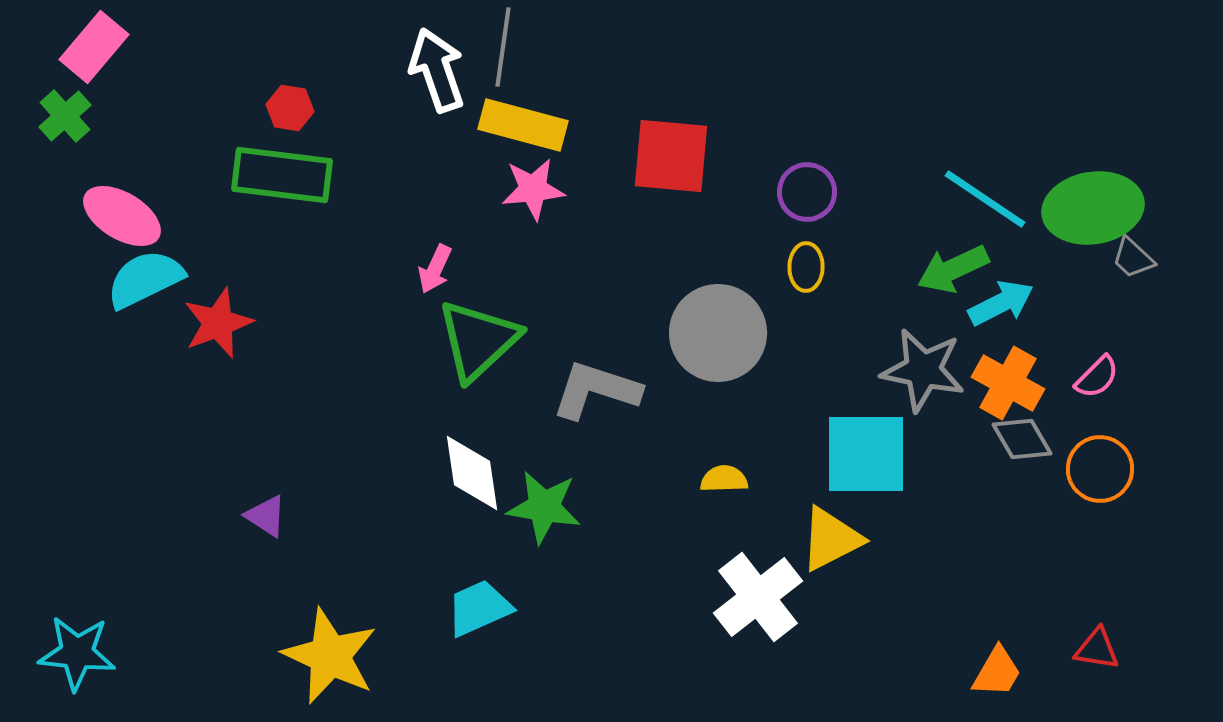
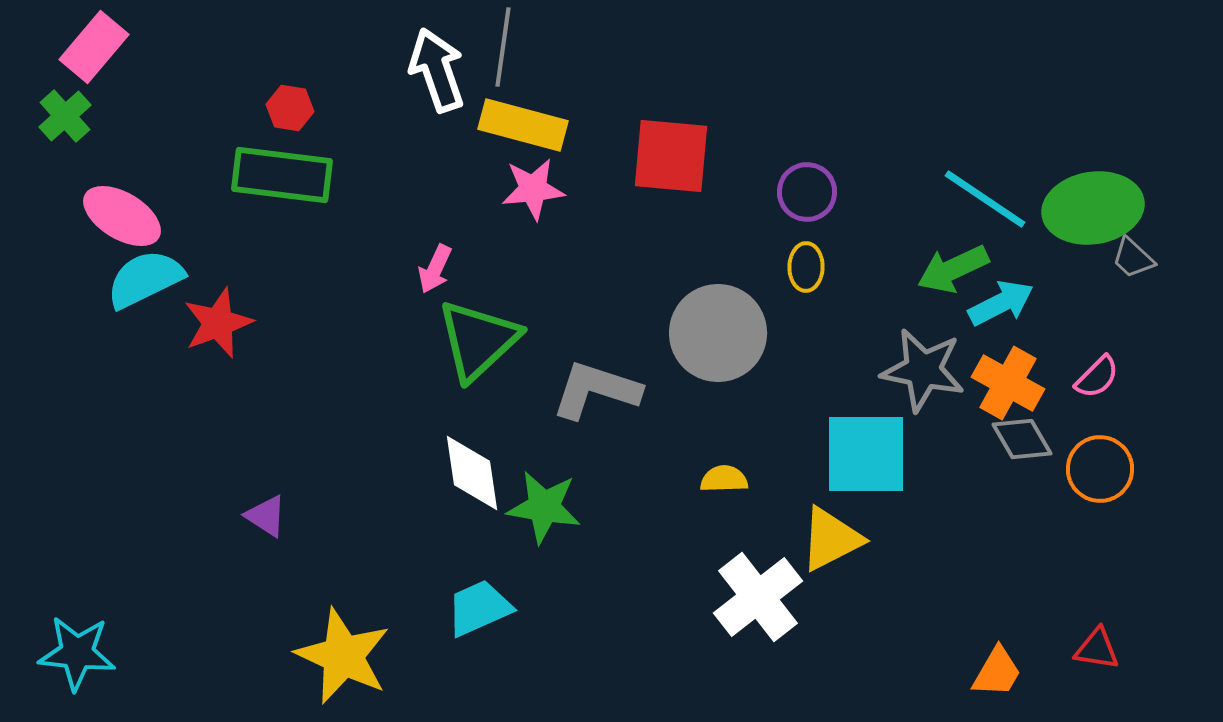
yellow star: moved 13 px right
